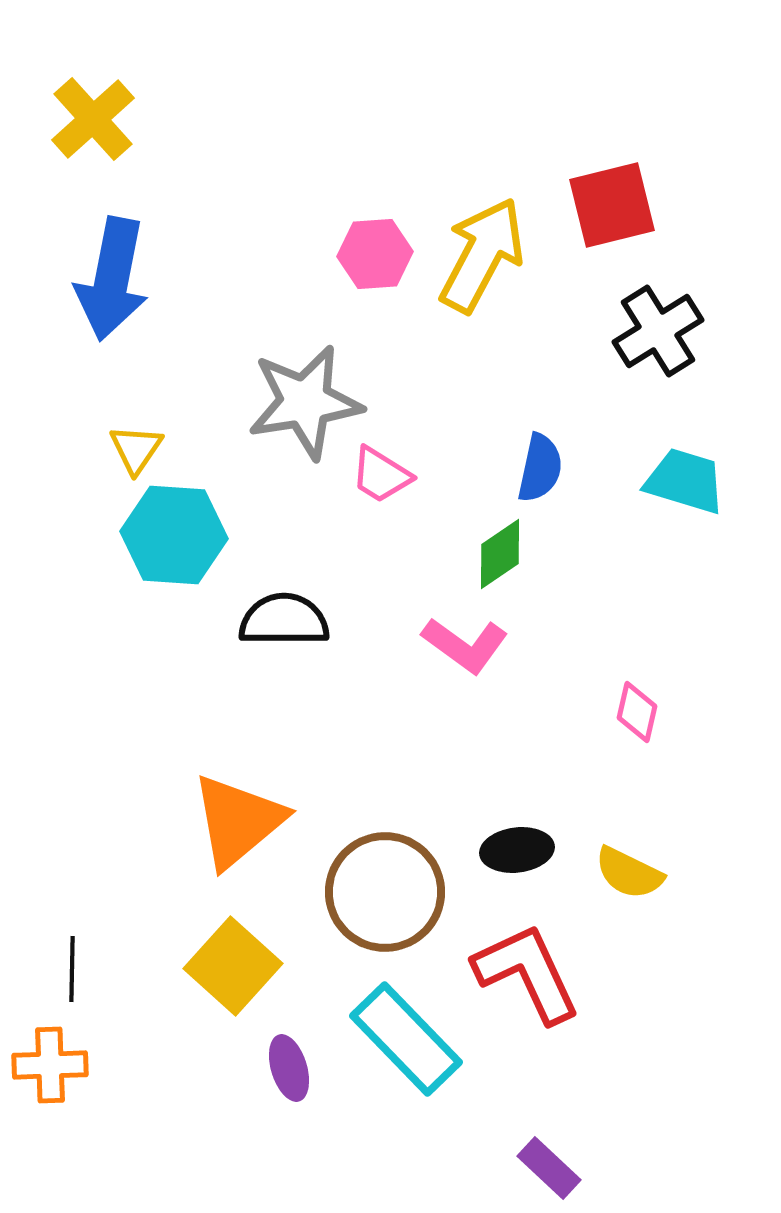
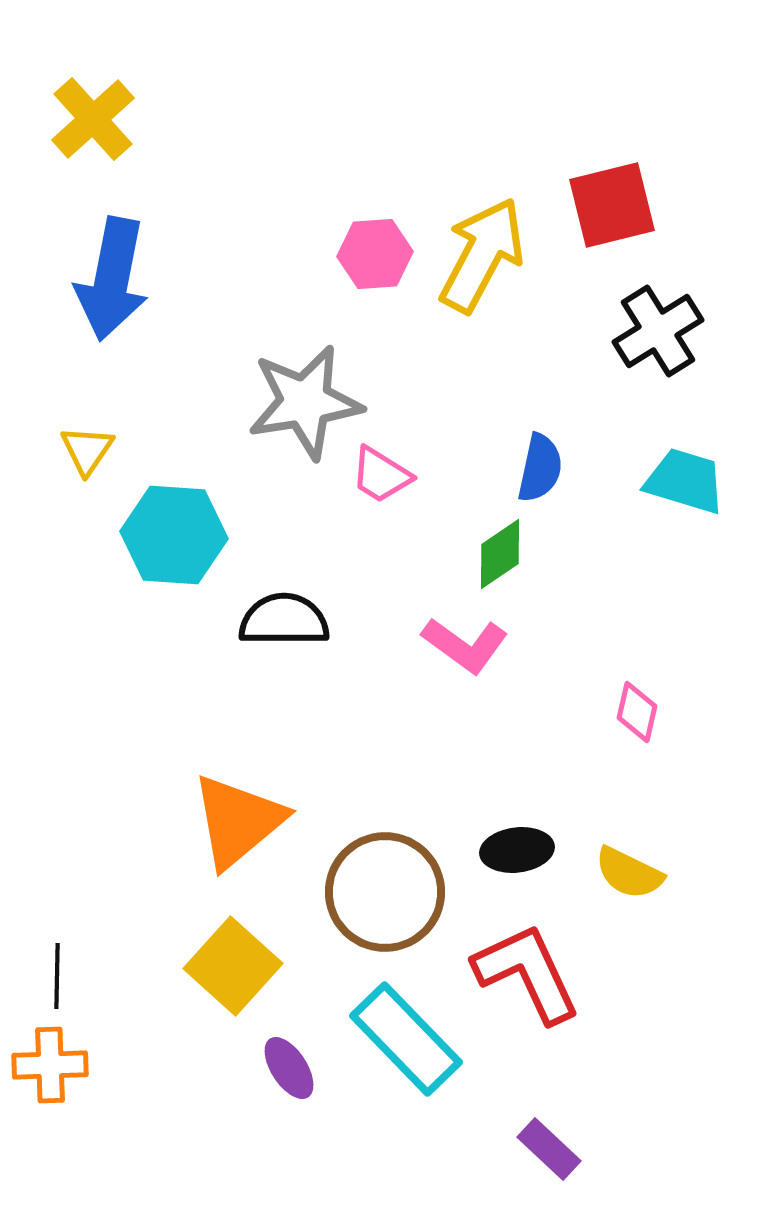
yellow triangle: moved 49 px left, 1 px down
black line: moved 15 px left, 7 px down
purple ellipse: rotated 16 degrees counterclockwise
purple rectangle: moved 19 px up
